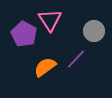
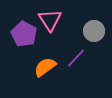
purple line: moved 1 px up
